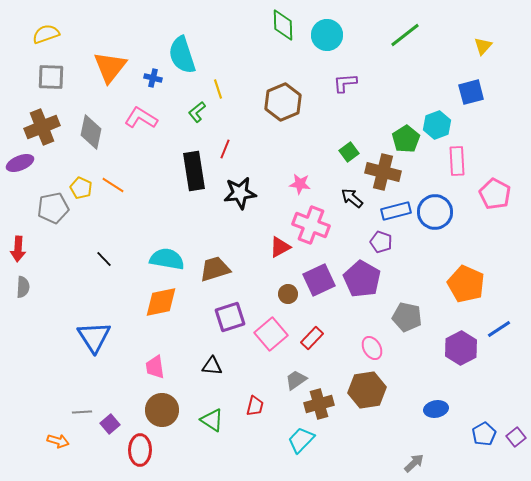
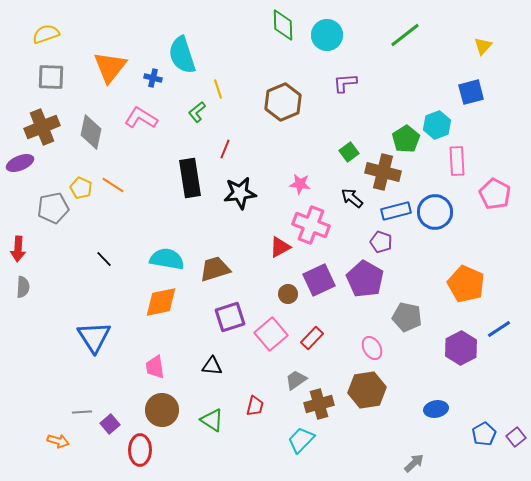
black rectangle at (194, 171): moved 4 px left, 7 px down
purple pentagon at (362, 279): moved 3 px right
